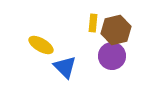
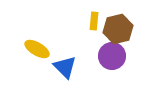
yellow rectangle: moved 1 px right, 2 px up
brown hexagon: moved 2 px right, 1 px up
yellow ellipse: moved 4 px left, 4 px down
